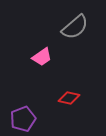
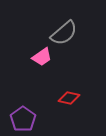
gray semicircle: moved 11 px left, 6 px down
purple pentagon: rotated 15 degrees counterclockwise
